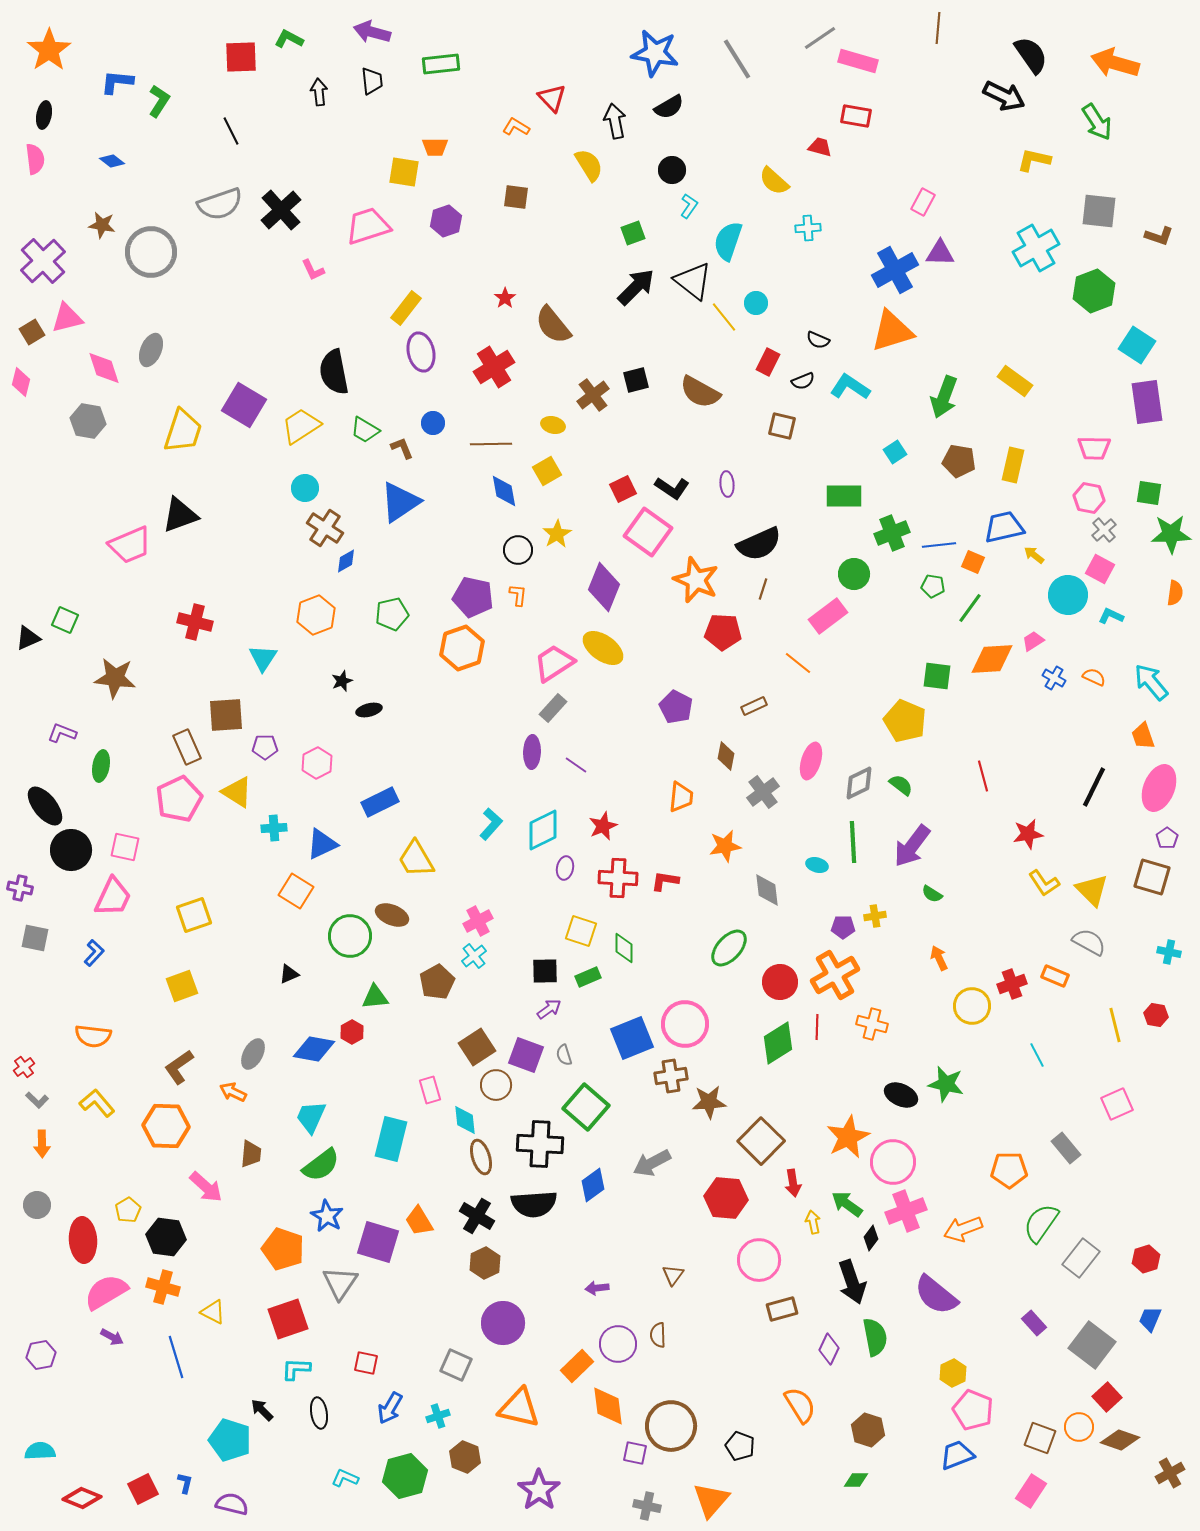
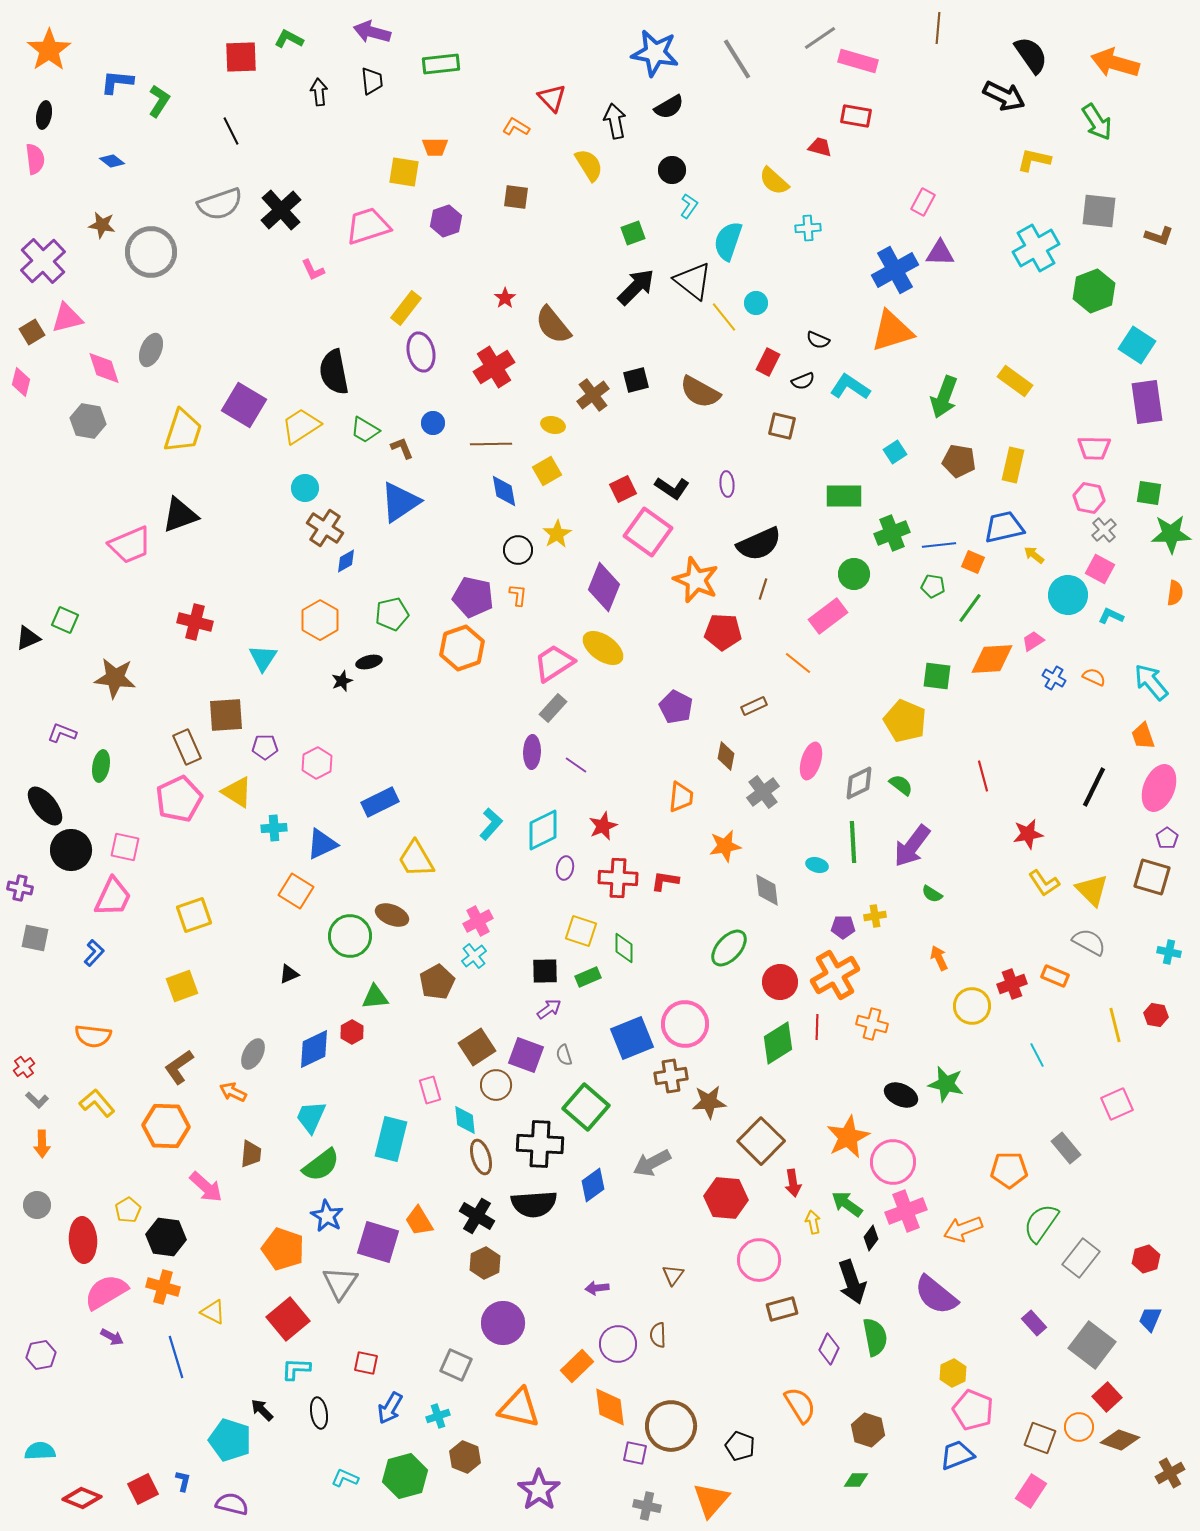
orange hexagon at (316, 615): moved 4 px right, 5 px down; rotated 9 degrees counterclockwise
black ellipse at (369, 710): moved 48 px up
blue diamond at (314, 1049): rotated 36 degrees counterclockwise
red square at (288, 1319): rotated 21 degrees counterclockwise
orange diamond at (608, 1406): moved 2 px right, 1 px down
blue L-shape at (185, 1483): moved 2 px left, 2 px up
